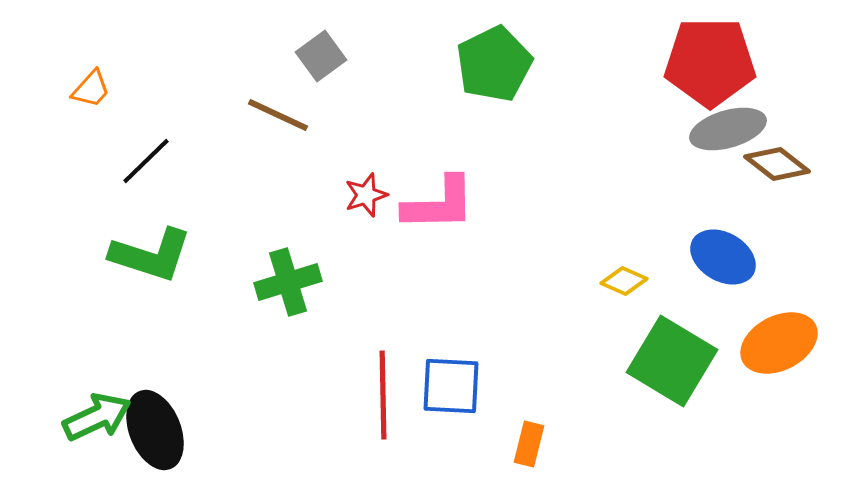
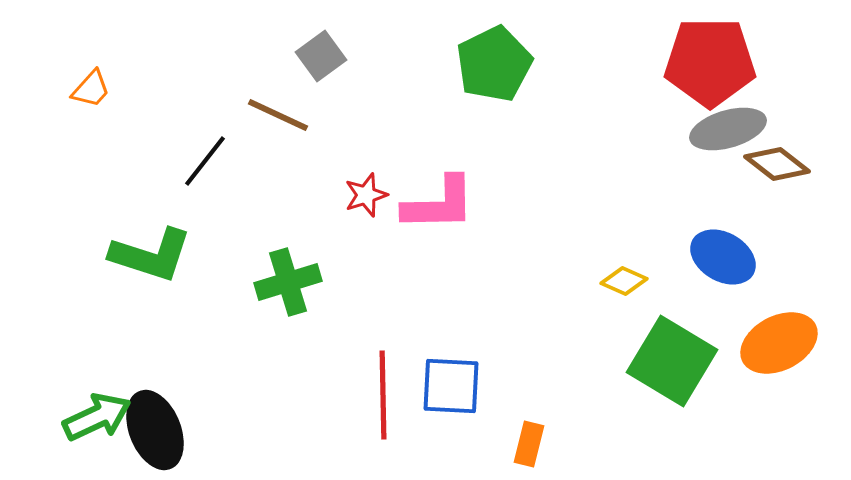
black line: moved 59 px right; rotated 8 degrees counterclockwise
